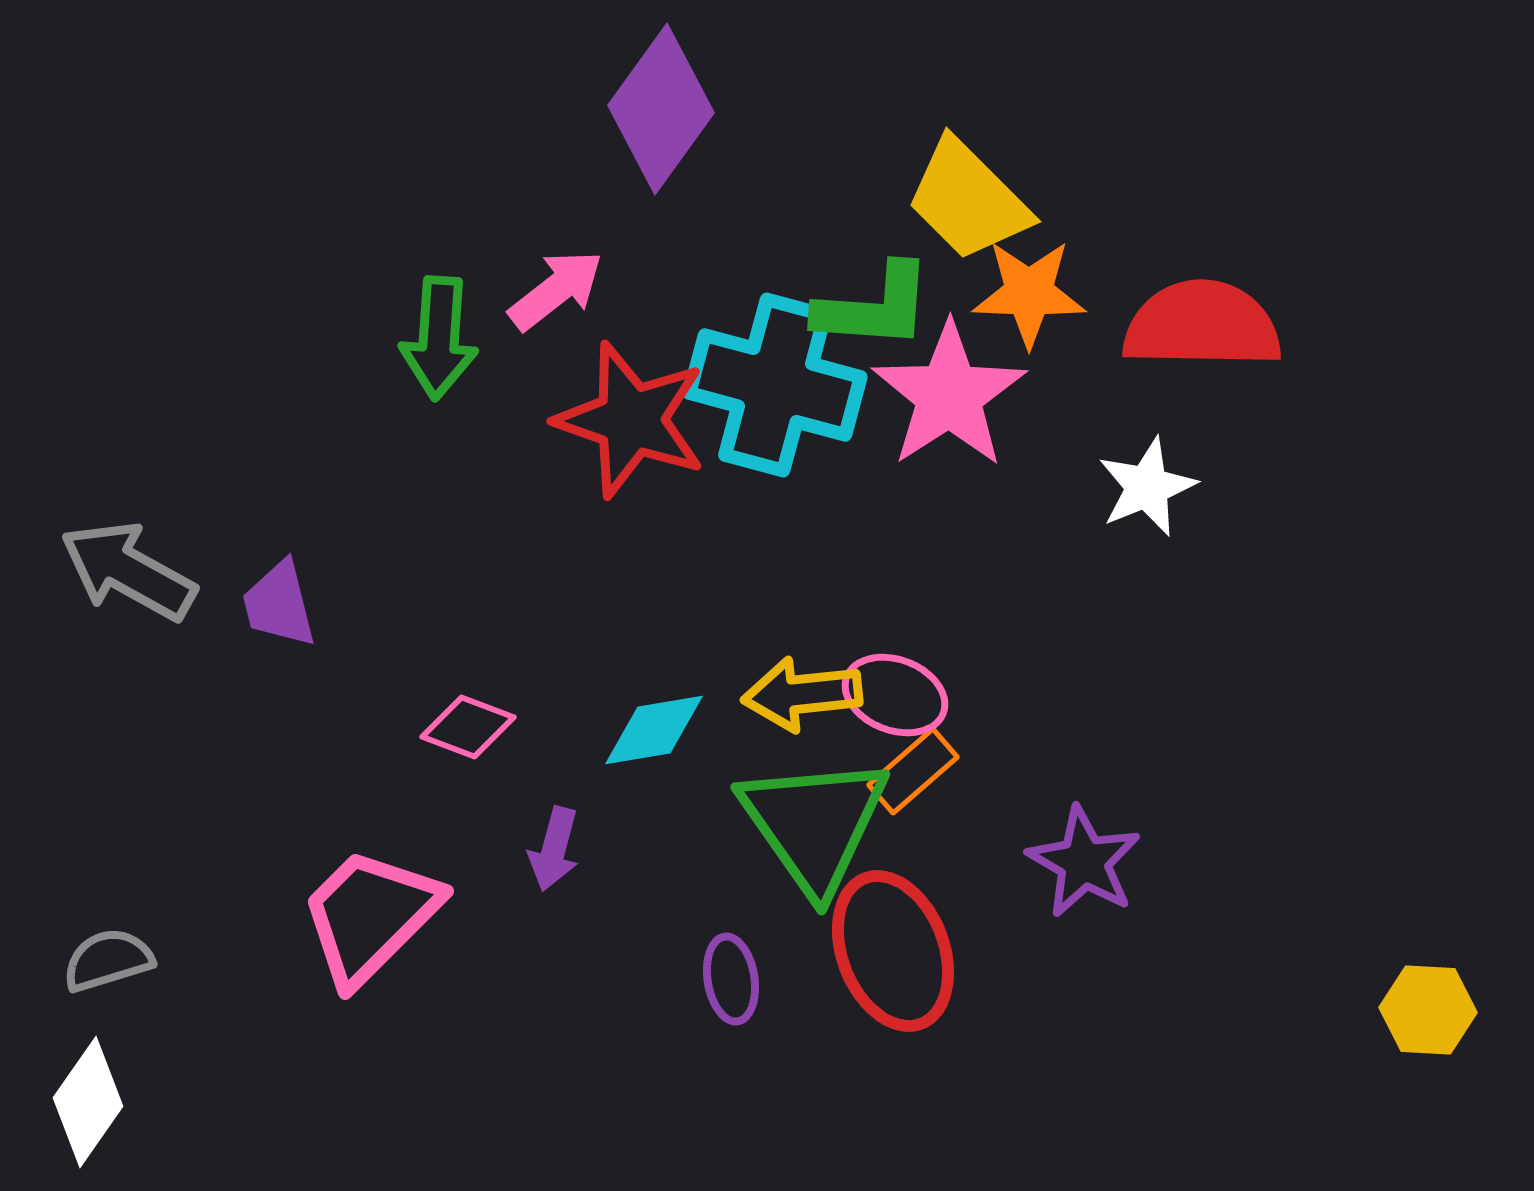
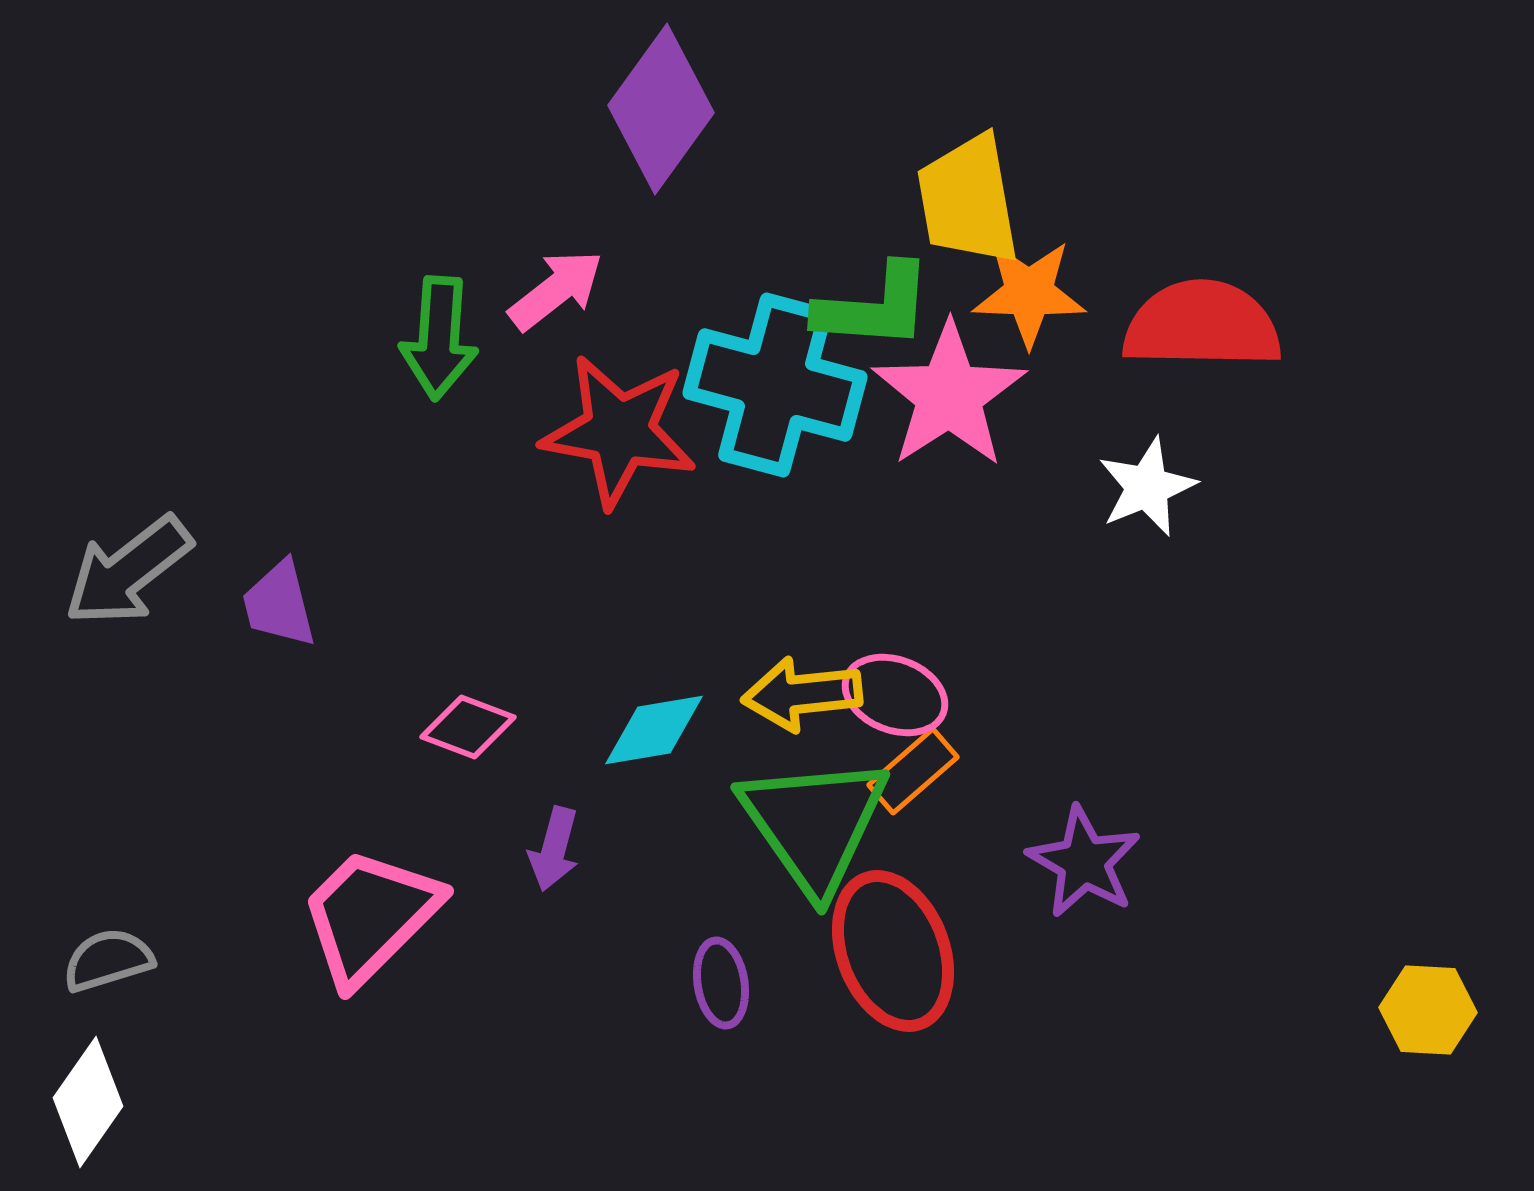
yellow trapezoid: rotated 35 degrees clockwise
red star: moved 12 px left, 11 px down; rotated 9 degrees counterclockwise
gray arrow: rotated 67 degrees counterclockwise
purple ellipse: moved 10 px left, 4 px down
